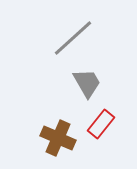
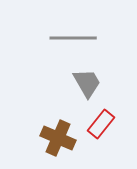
gray line: rotated 42 degrees clockwise
